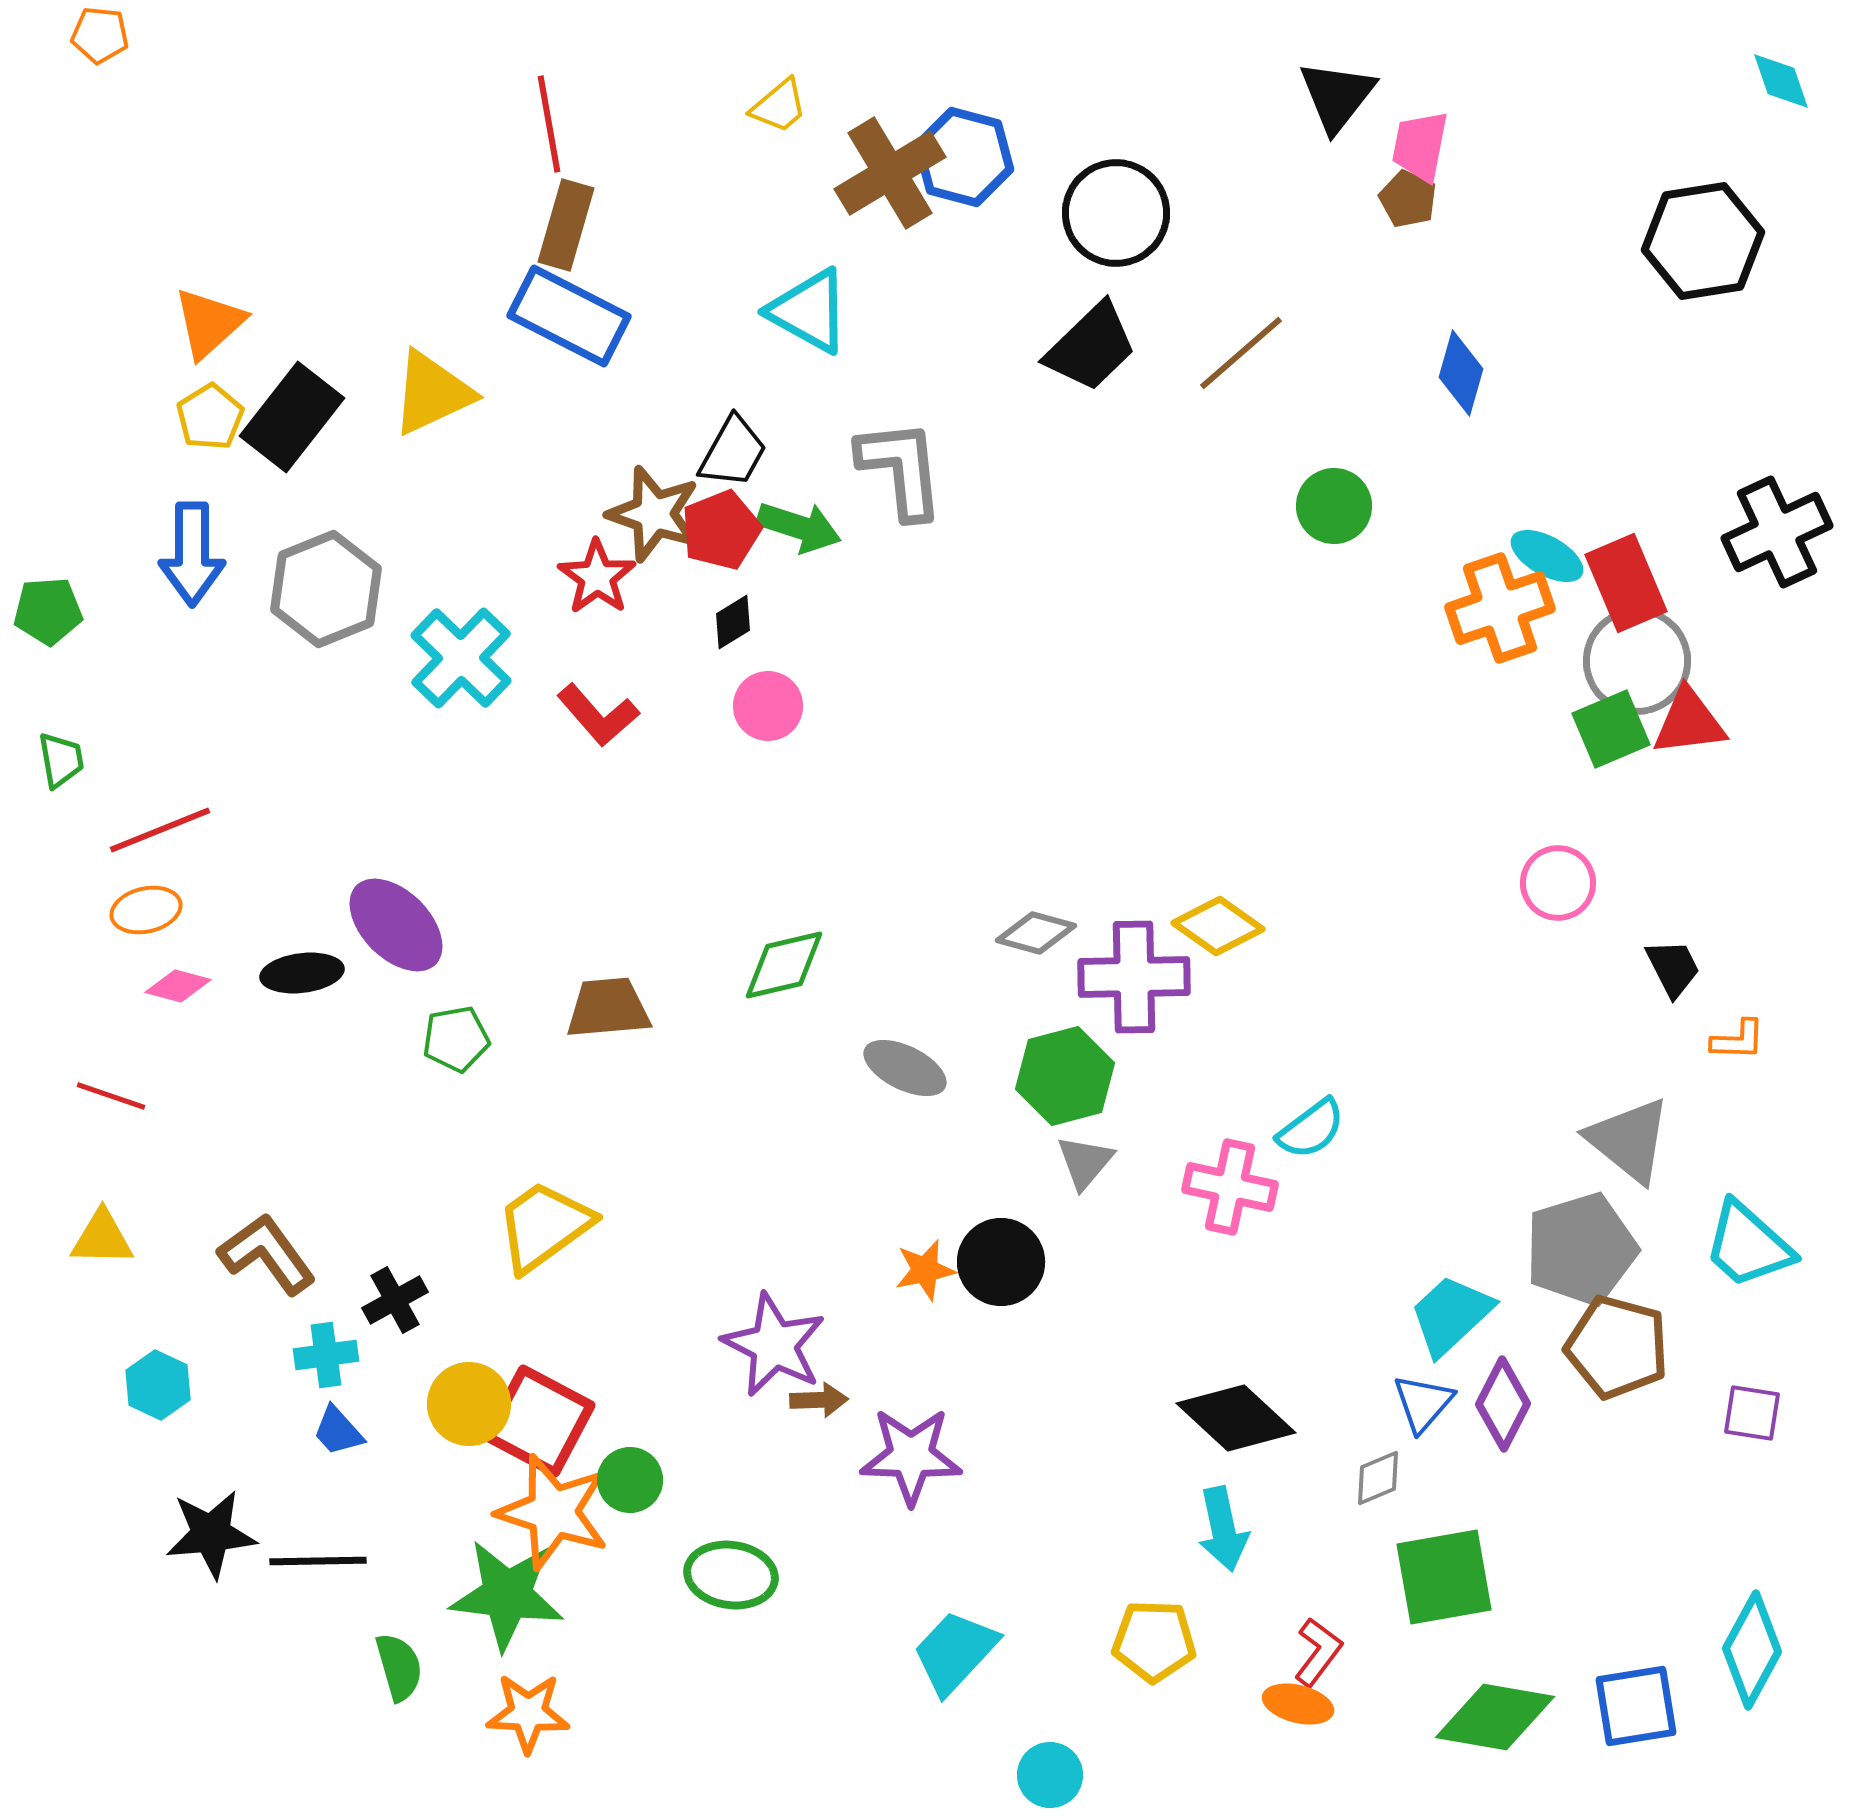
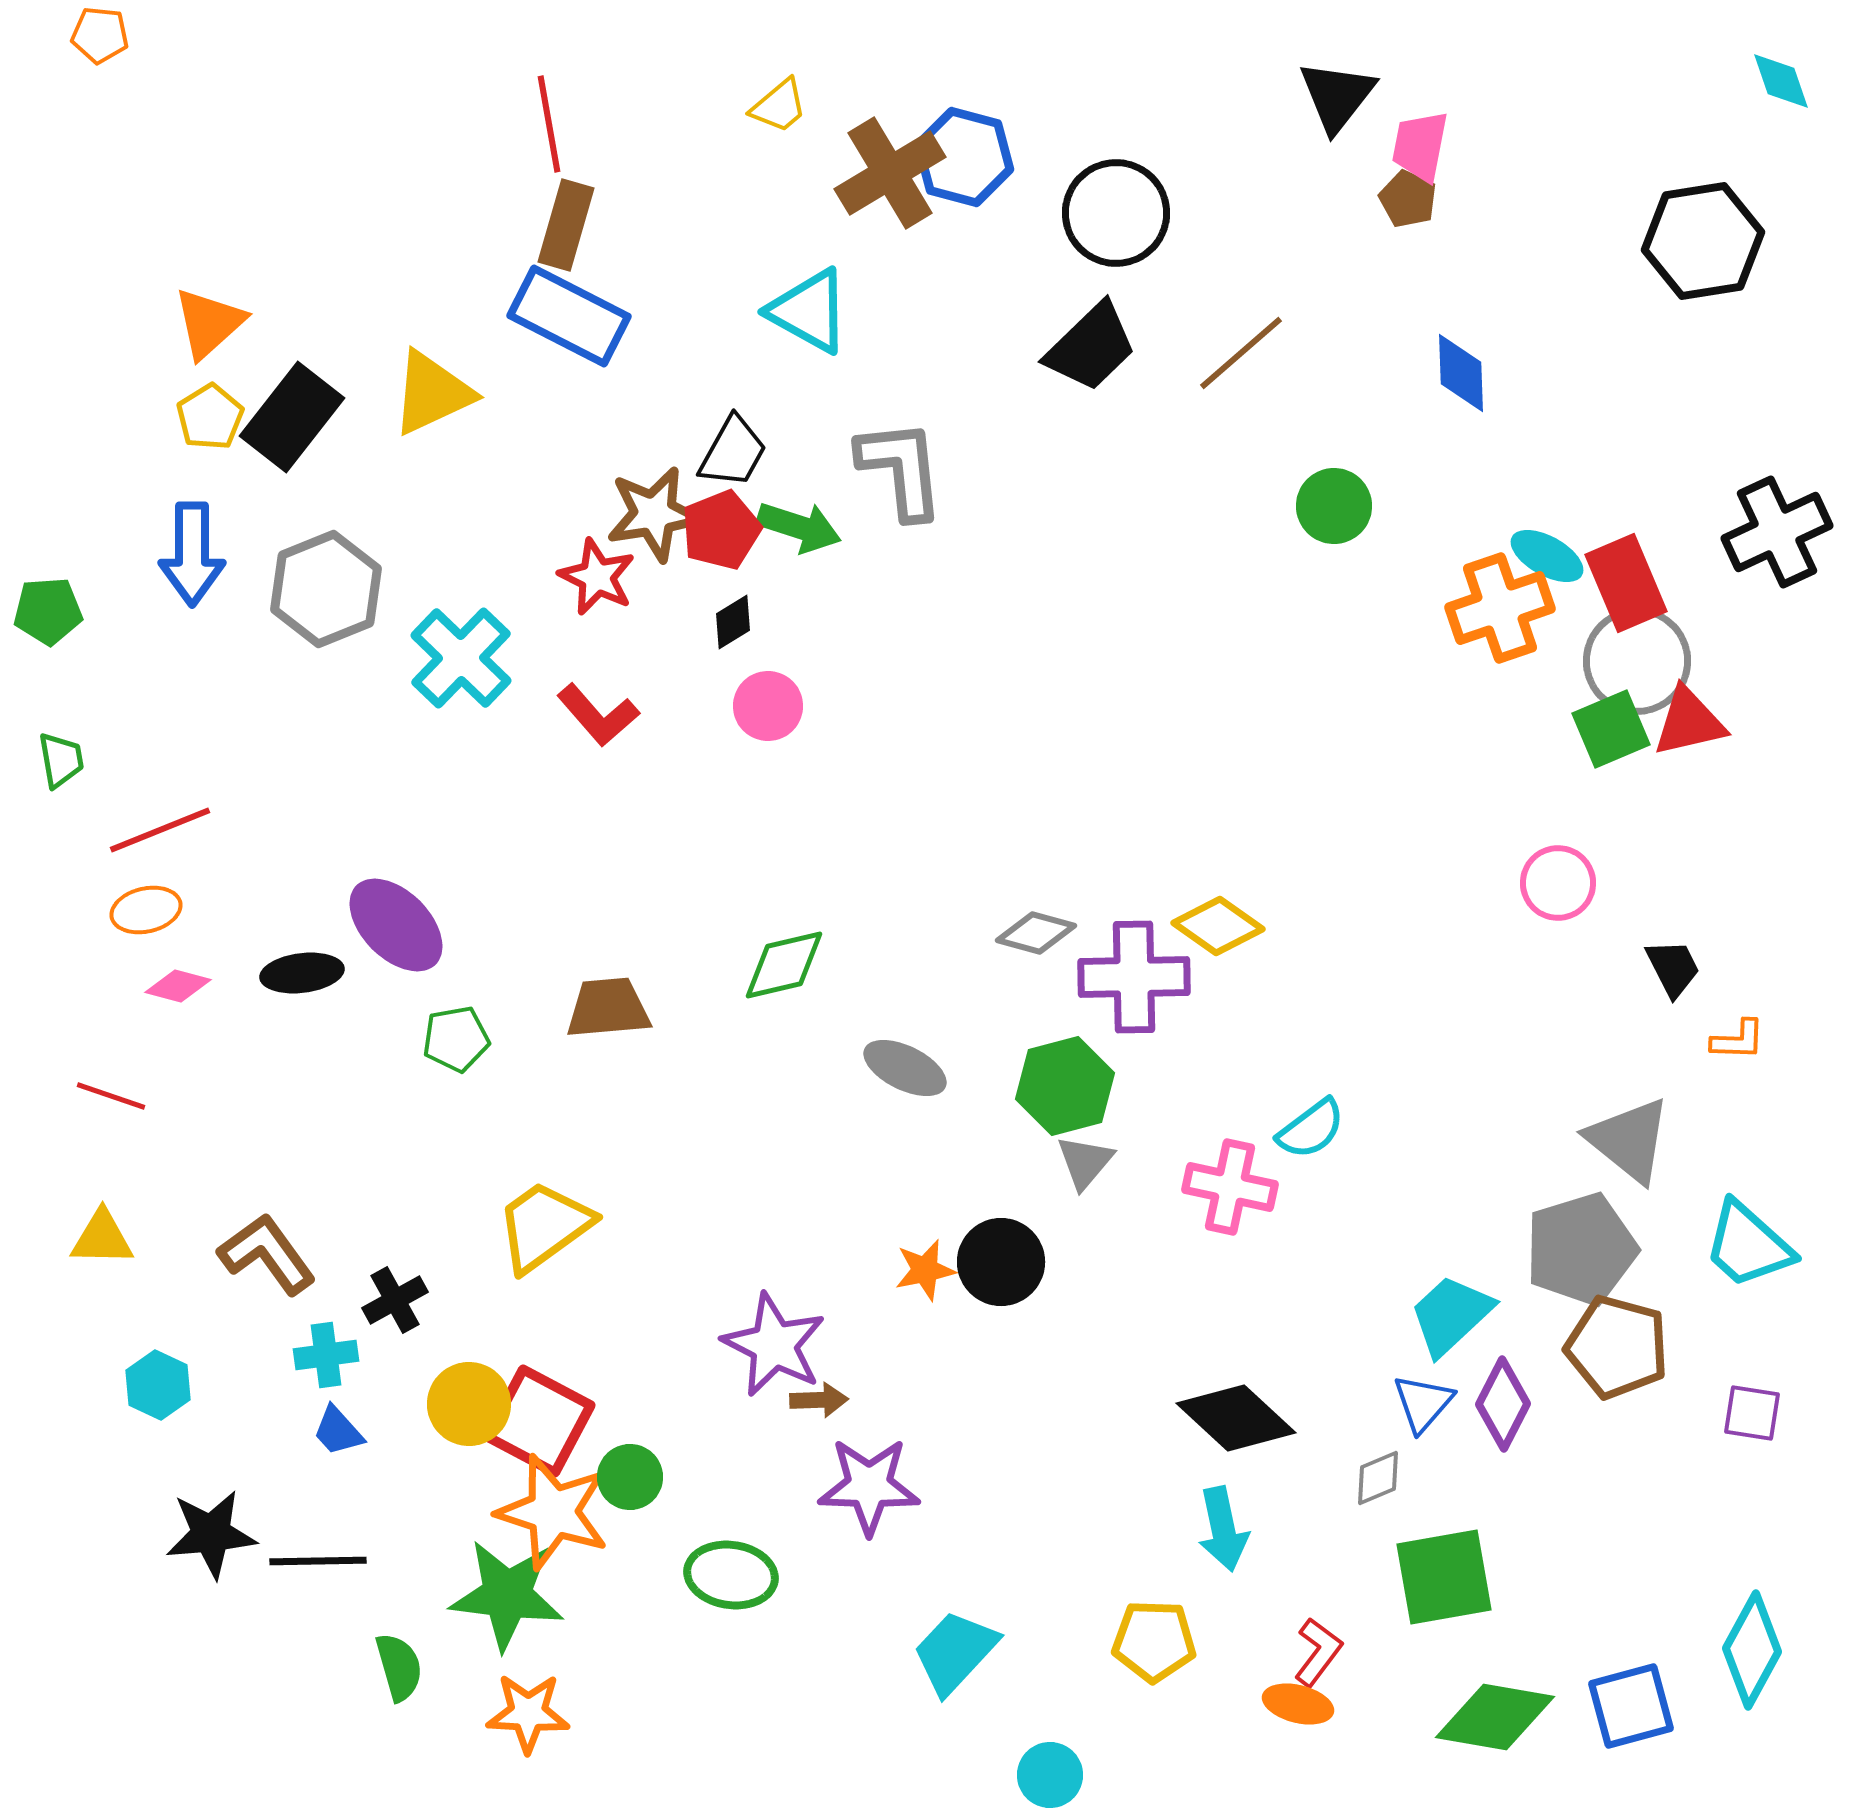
blue diamond at (1461, 373): rotated 18 degrees counterclockwise
brown star at (654, 514): rotated 28 degrees counterclockwise
red star at (597, 577): rotated 10 degrees counterclockwise
red triangle at (1689, 722): rotated 6 degrees counterclockwise
green hexagon at (1065, 1076): moved 10 px down
purple star at (911, 1456): moved 42 px left, 30 px down
green circle at (630, 1480): moved 3 px up
blue square at (1636, 1706): moved 5 px left; rotated 6 degrees counterclockwise
